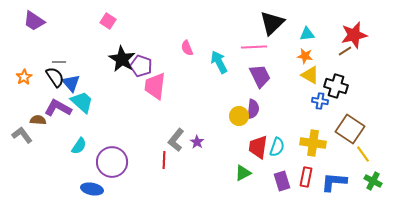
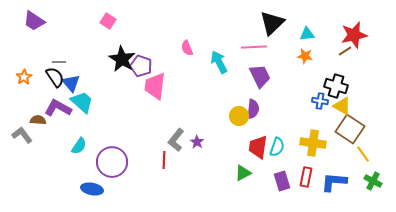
yellow triangle at (310, 75): moved 32 px right, 31 px down
